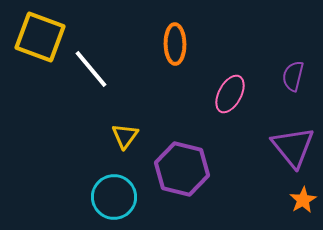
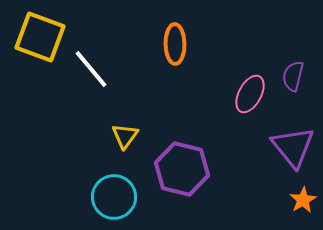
pink ellipse: moved 20 px right
